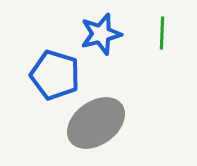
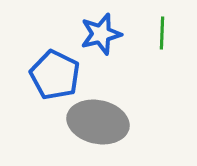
blue pentagon: rotated 9 degrees clockwise
gray ellipse: moved 2 px right, 1 px up; rotated 48 degrees clockwise
